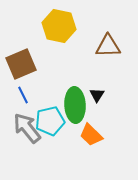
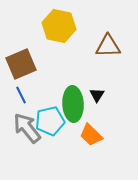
blue line: moved 2 px left
green ellipse: moved 2 px left, 1 px up
